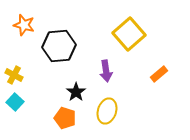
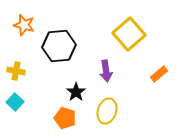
yellow cross: moved 2 px right, 4 px up; rotated 18 degrees counterclockwise
